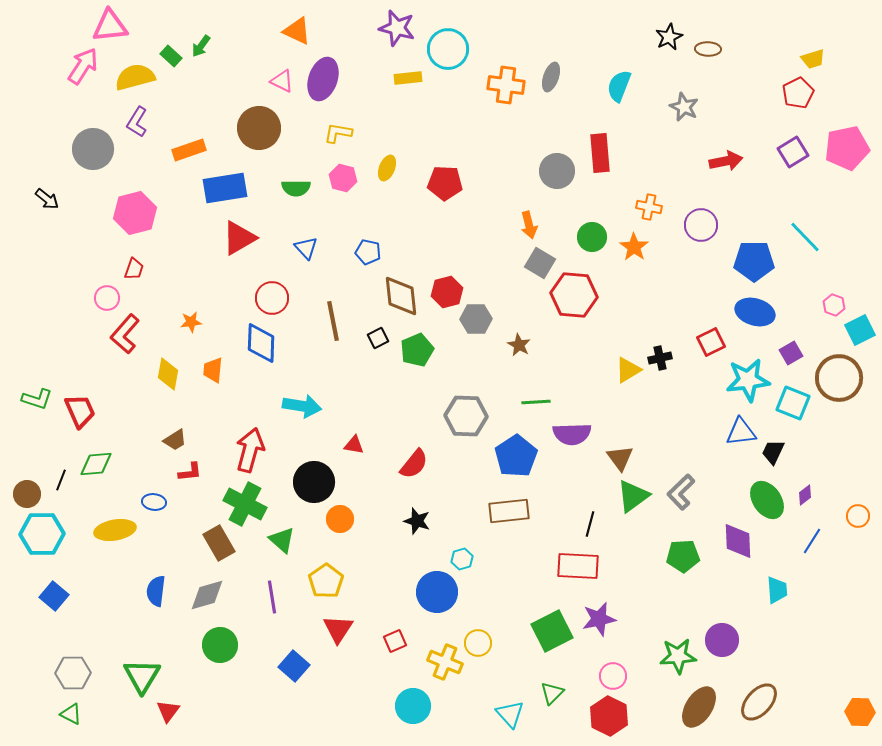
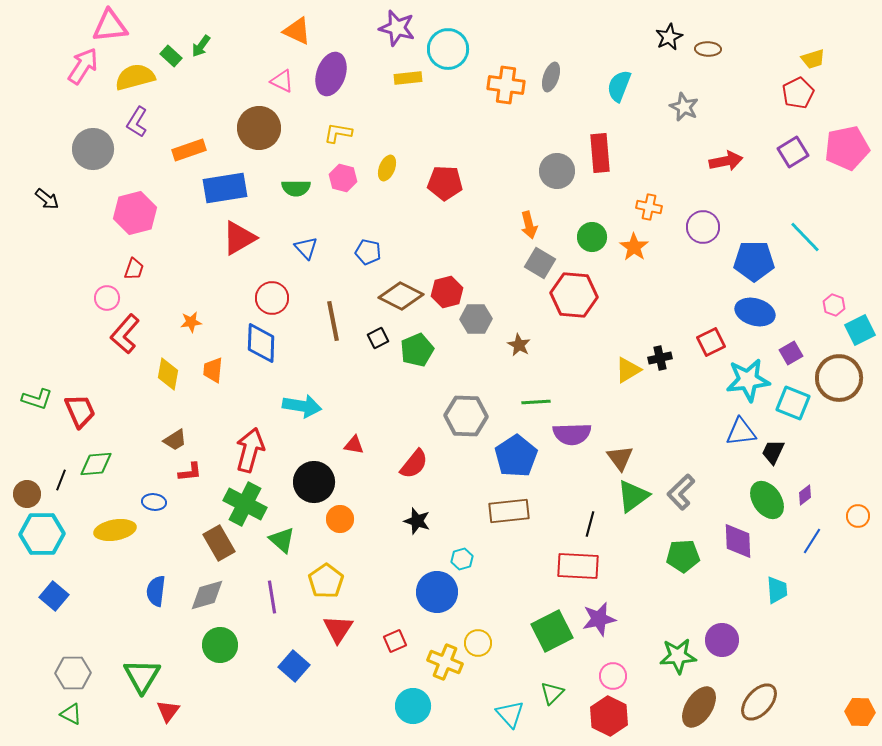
purple ellipse at (323, 79): moved 8 px right, 5 px up
purple circle at (701, 225): moved 2 px right, 2 px down
brown diamond at (401, 296): rotated 57 degrees counterclockwise
